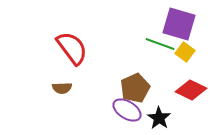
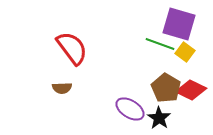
brown pentagon: moved 31 px right; rotated 16 degrees counterclockwise
purple ellipse: moved 3 px right, 1 px up
